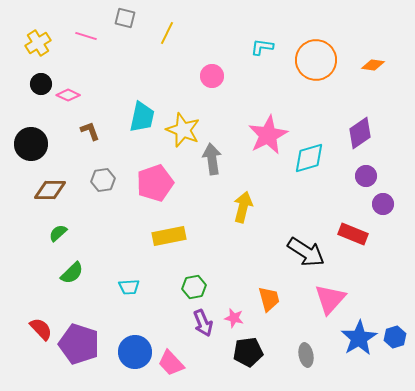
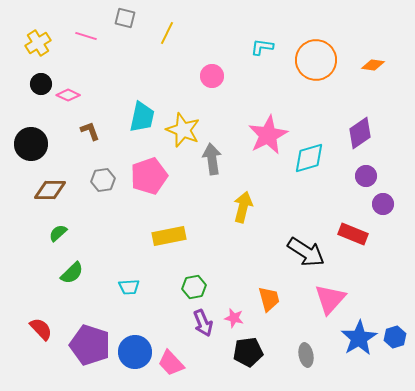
pink pentagon at (155, 183): moved 6 px left, 7 px up
purple pentagon at (79, 344): moved 11 px right, 1 px down
